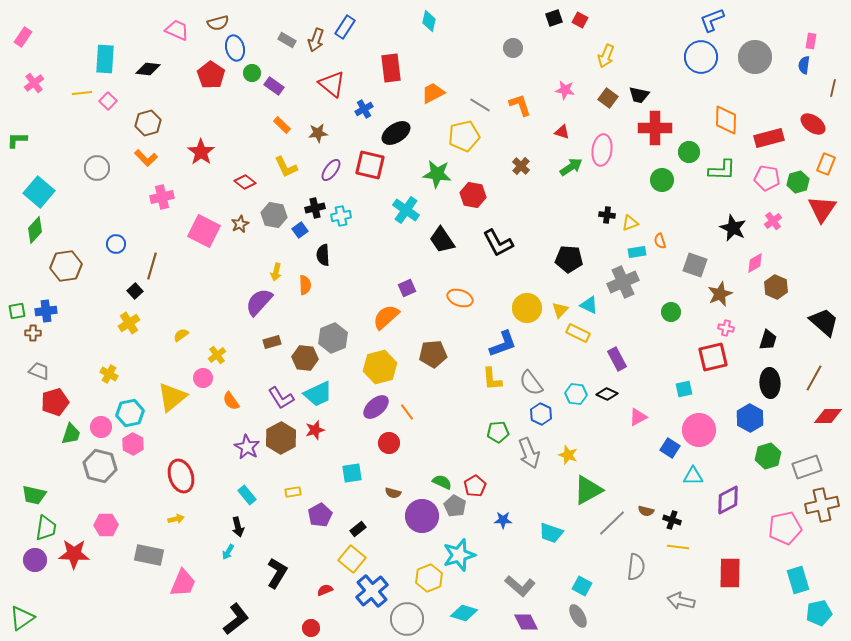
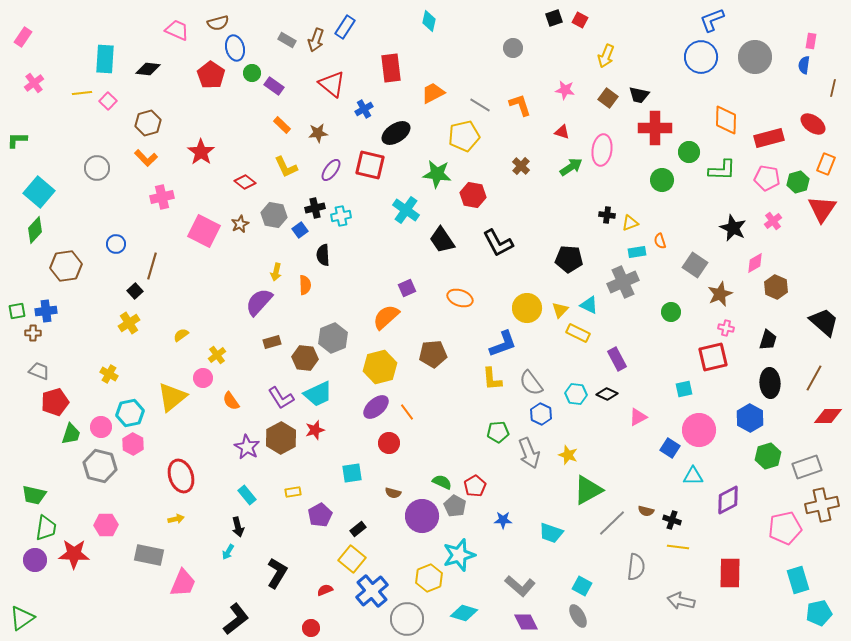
gray square at (695, 265): rotated 15 degrees clockwise
